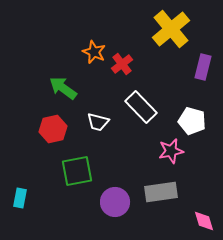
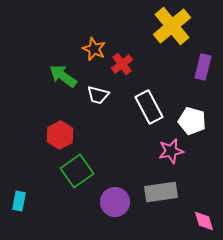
yellow cross: moved 1 px right, 3 px up
orange star: moved 3 px up
green arrow: moved 12 px up
white rectangle: moved 8 px right; rotated 16 degrees clockwise
white trapezoid: moved 27 px up
red hexagon: moved 7 px right, 6 px down; rotated 16 degrees counterclockwise
green square: rotated 24 degrees counterclockwise
cyan rectangle: moved 1 px left, 3 px down
